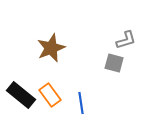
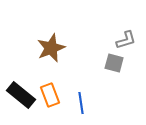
orange rectangle: rotated 15 degrees clockwise
